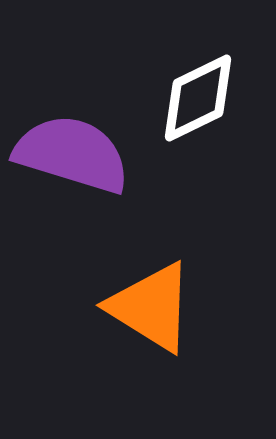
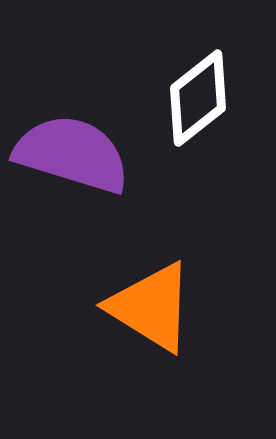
white diamond: rotated 12 degrees counterclockwise
